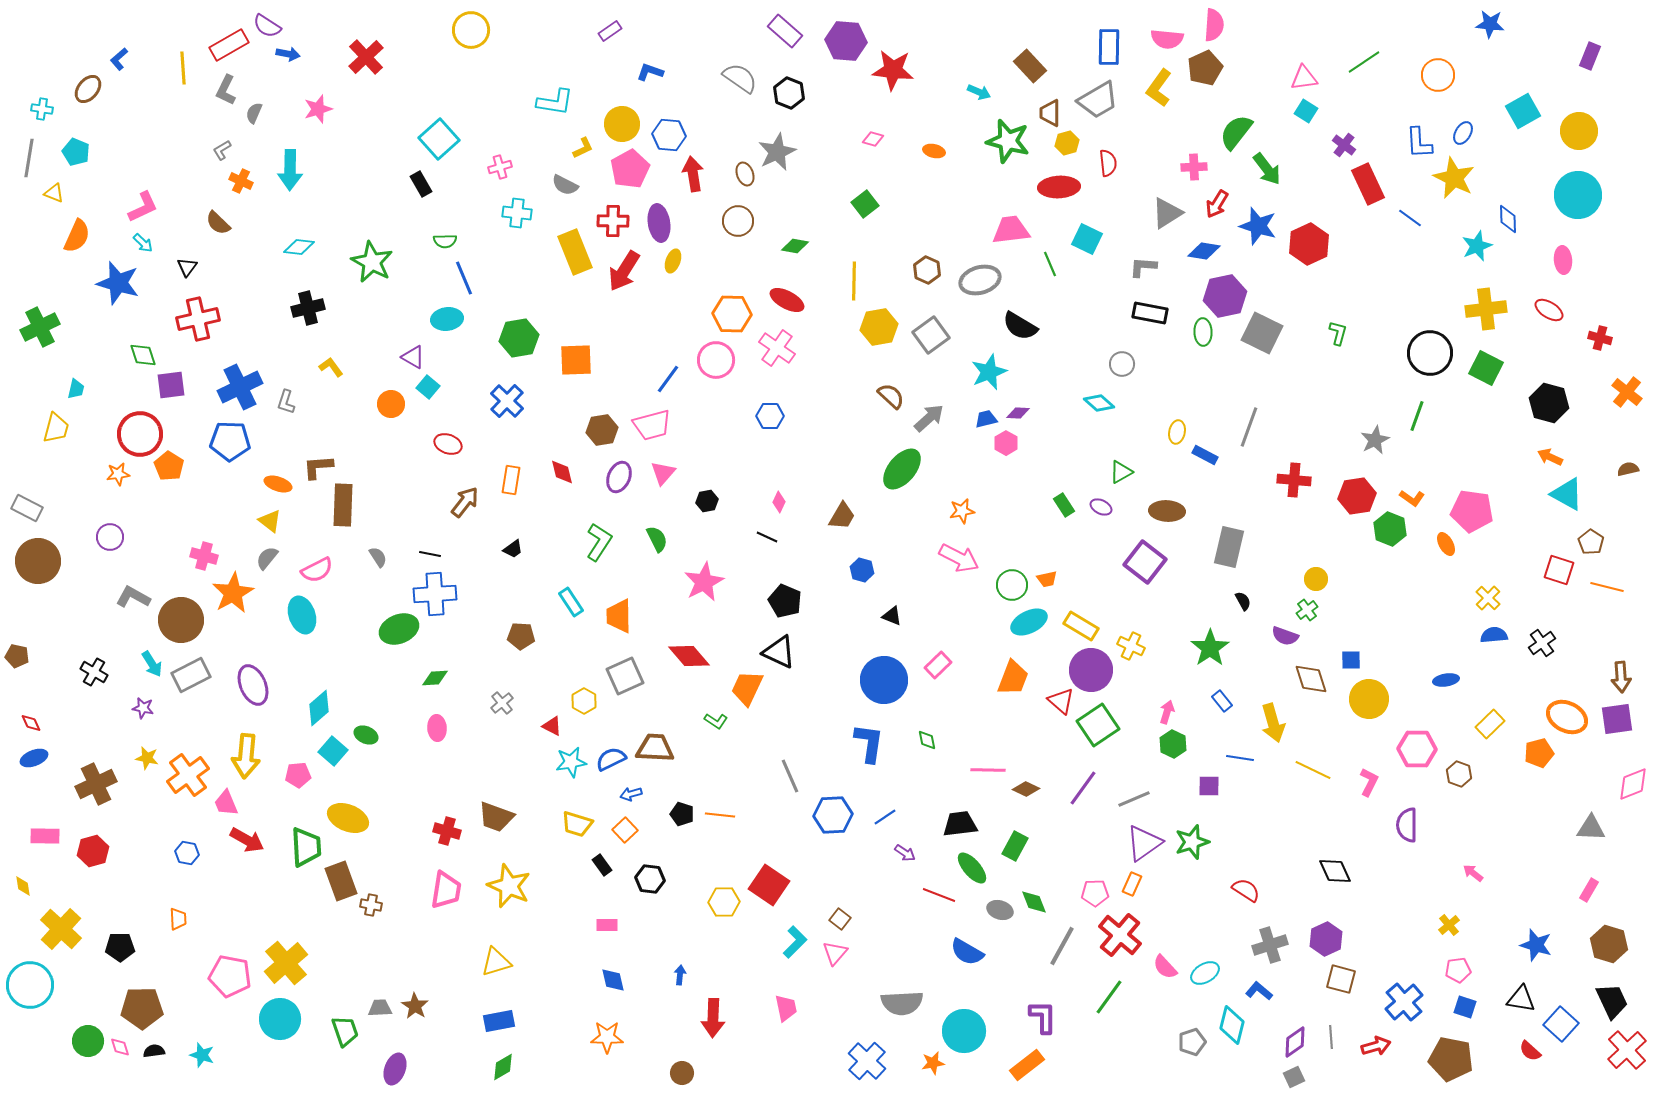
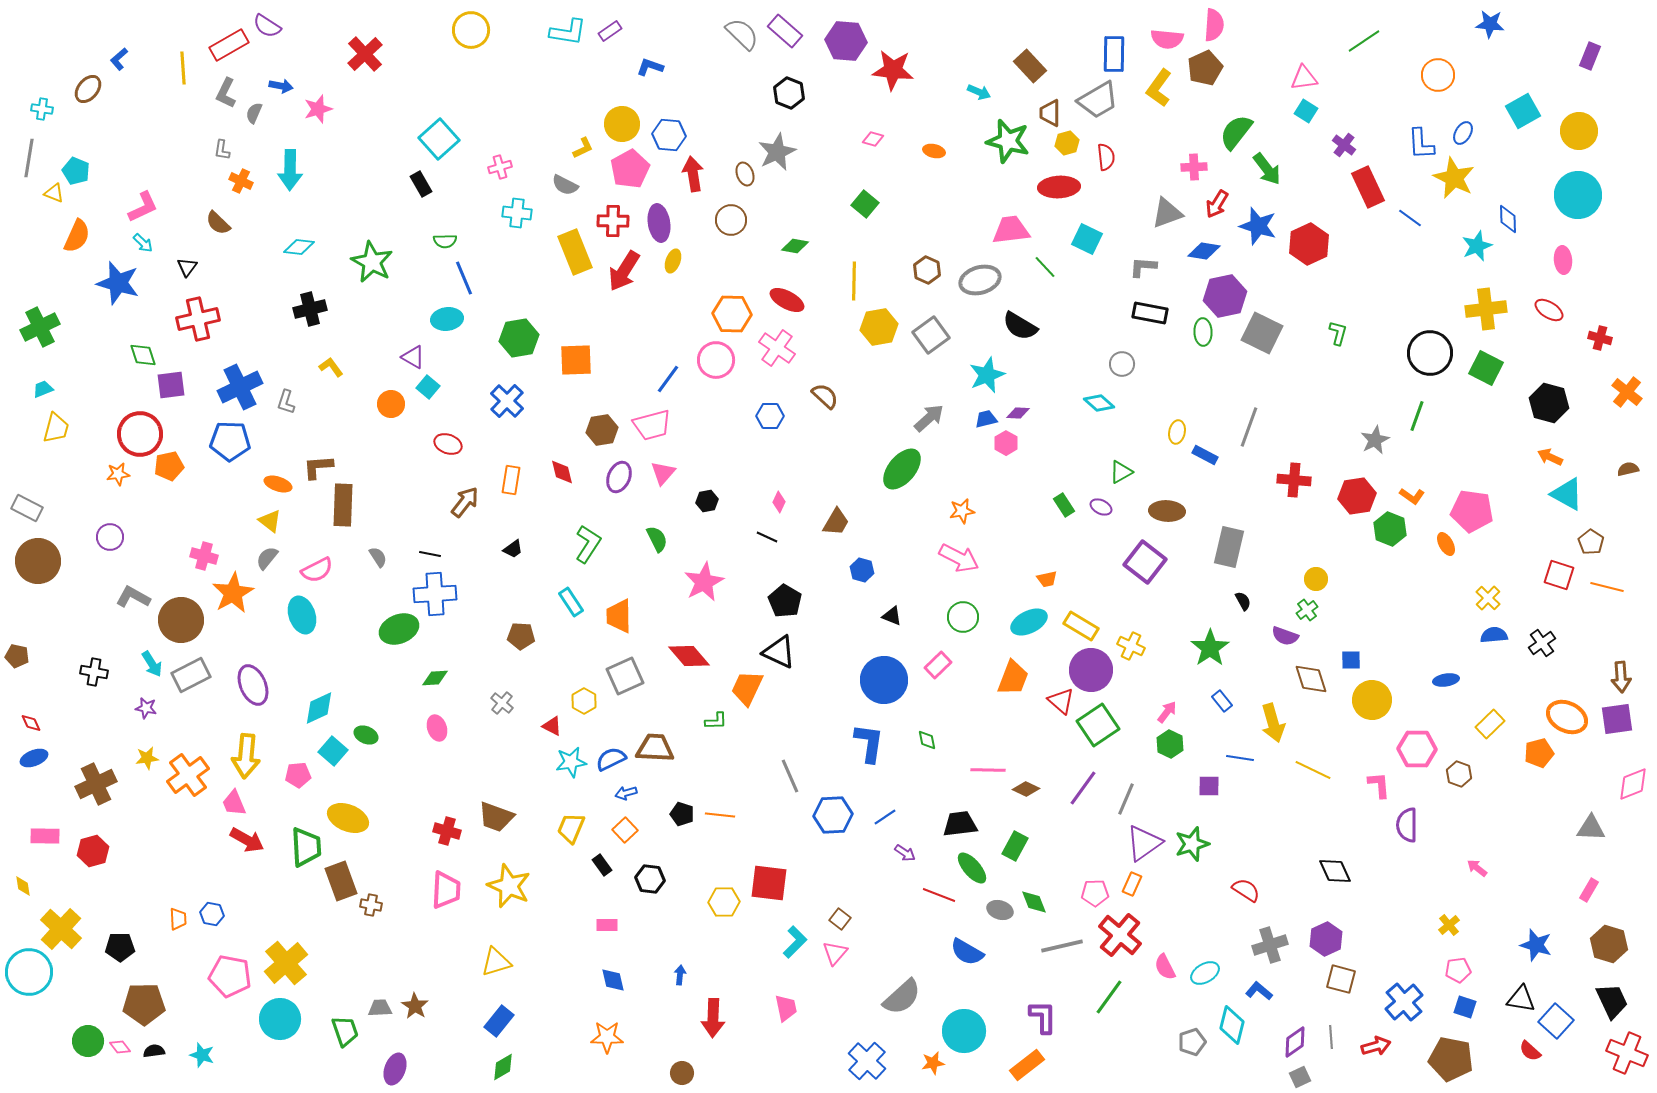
blue rectangle at (1109, 47): moved 5 px right, 7 px down
blue arrow at (288, 54): moved 7 px left, 32 px down
red cross at (366, 57): moved 1 px left, 3 px up
green line at (1364, 62): moved 21 px up
blue L-shape at (650, 72): moved 5 px up
gray semicircle at (740, 78): moved 2 px right, 44 px up; rotated 9 degrees clockwise
gray L-shape at (226, 90): moved 3 px down
cyan L-shape at (555, 102): moved 13 px right, 70 px up
blue L-shape at (1419, 143): moved 2 px right, 1 px down
gray L-shape at (222, 150): rotated 50 degrees counterclockwise
cyan pentagon at (76, 152): moved 19 px down
red semicircle at (1108, 163): moved 2 px left, 6 px up
red rectangle at (1368, 184): moved 3 px down
green square at (865, 204): rotated 12 degrees counterclockwise
gray triangle at (1167, 213): rotated 12 degrees clockwise
brown circle at (738, 221): moved 7 px left, 1 px up
green line at (1050, 264): moved 5 px left, 3 px down; rotated 20 degrees counterclockwise
black cross at (308, 308): moved 2 px right, 1 px down
cyan star at (989, 372): moved 2 px left, 3 px down
cyan trapezoid at (76, 389): moved 33 px left; rotated 125 degrees counterclockwise
brown semicircle at (891, 396): moved 66 px left
orange pentagon at (169, 466): rotated 28 degrees clockwise
orange L-shape at (1412, 498): moved 2 px up
brown trapezoid at (842, 516): moved 6 px left, 6 px down
green L-shape at (599, 542): moved 11 px left, 2 px down
red square at (1559, 570): moved 5 px down
green circle at (1012, 585): moved 49 px left, 32 px down
black pentagon at (785, 601): rotated 8 degrees clockwise
black cross at (94, 672): rotated 20 degrees counterclockwise
yellow circle at (1369, 699): moved 3 px right, 1 px down
gray cross at (502, 703): rotated 10 degrees counterclockwise
purple star at (143, 708): moved 3 px right
cyan diamond at (319, 708): rotated 15 degrees clockwise
pink arrow at (1167, 712): rotated 20 degrees clockwise
green L-shape at (716, 721): rotated 35 degrees counterclockwise
pink ellipse at (437, 728): rotated 15 degrees counterclockwise
green hexagon at (1173, 744): moved 3 px left
yellow star at (147, 758): rotated 20 degrees counterclockwise
pink L-shape at (1369, 782): moved 10 px right, 3 px down; rotated 32 degrees counterclockwise
blue arrow at (631, 794): moved 5 px left, 1 px up
gray line at (1134, 799): moved 8 px left; rotated 44 degrees counterclockwise
pink trapezoid at (226, 803): moved 8 px right
yellow trapezoid at (577, 824): moved 6 px left, 4 px down; rotated 96 degrees clockwise
green star at (1192, 842): moved 2 px down
blue hexagon at (187, 853): moved 25 px right, 61 px down
pink arrow at (1473, 873): moved 4 px right, 5 px up
red square at (769, 885): moved 2 px up; rotated 27 degrees counterclockwise
pink trapezoid at (446, 890): rotated 6 degrees counterclockwise
gray line at (1062, 946): rotated 48 degrees clockwise
pink semicircle at (1165, 967): rotated 16 degrees clockwise
cyan circle at (30, 985): moved 1 px left, 13 px up
gray semicircle at (902, 1003): moved 6 px up; rotated 39 degrees counterclockwise
brown pentagon at (142, 1008): moved 2 px right, 4 px up
blue rectangle at (499, 1021): rotated 40 degrees counterclockwise
blue square at (1561, 1024): moved 5 px left, 3 px up
pink diamond at (120, 1047): rotated 20 degrees counterclockwise
red cross at (1627, 1050): moved 3 px down; rotated 24 degrees counterclockwise
gray square at (1294, 1077): moved 6 px right
